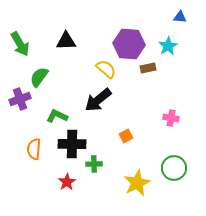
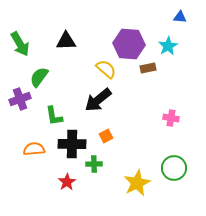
green L-shape: moved 3 px left; rotated 125 degrees counterclockwise
orange square: moved 20 px left
orange semicircle: rotated 80 degrees clockwise
